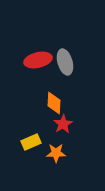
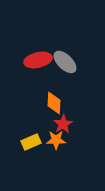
gray ellipse: rotated 30 degrees counterclockwise
orange star: moved 13 px up
